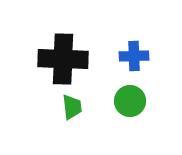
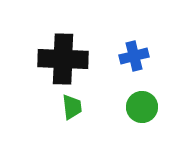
blue cross: rotated 12 degrees counterclockwise
green circle: moved 12 px right, 6 px down
